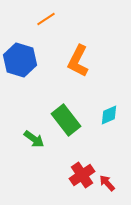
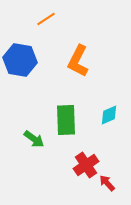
blue hexagon: rotated 8 degrees counterclockwise
green rectangle: rotated 36 degrees clockwise
red cross: moved 4 px right, 10 px up
